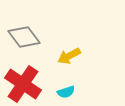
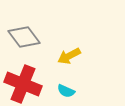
red cross: rotated 12 degrees counterclockwise
cyan semicircle: moved 1 px up; rotated 42 degrees clockwise
